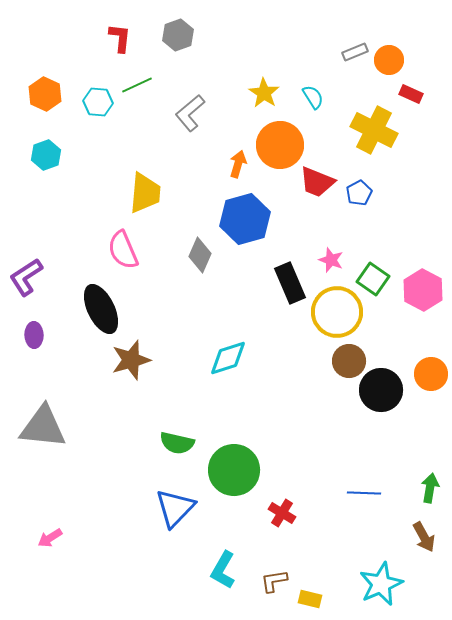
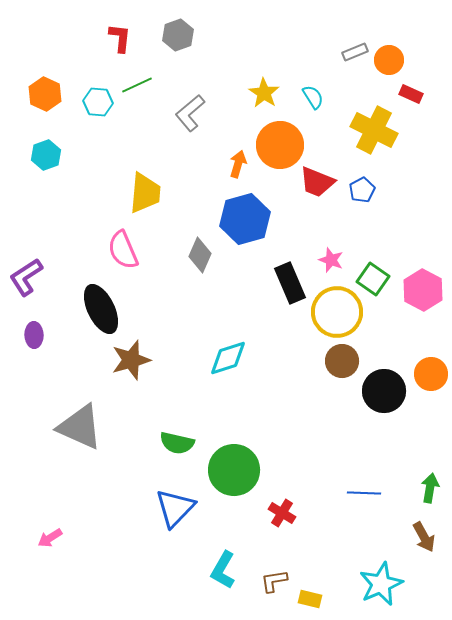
blue pentagon at (359, 193): moved 3 px right, 3 px up
brown circle at (349, 361): moved 7 px left
black circle at (381, 390): moved 3 px right, 1 px down
gray triangle at (43, 427): moved 37 px right; rotated 18 degrees clockwise
